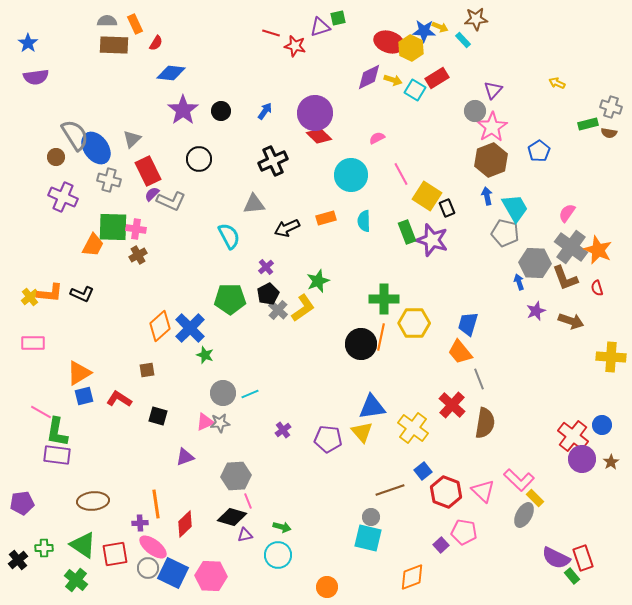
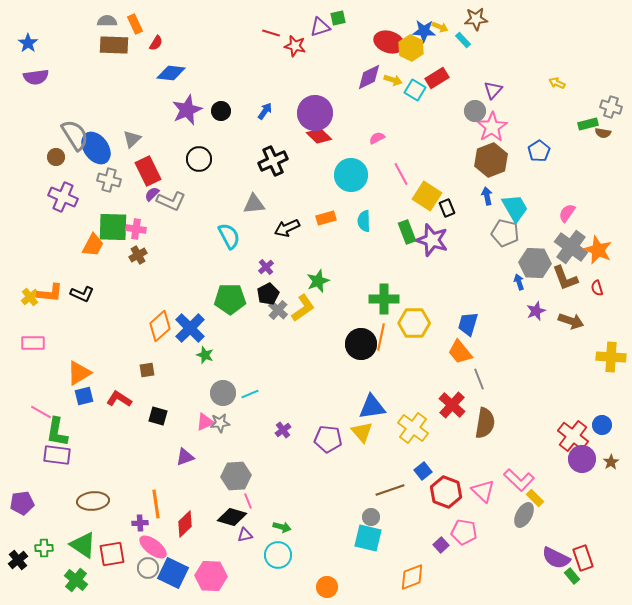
purple star at (183, 110): moved 4 px right; rotated 12 degrees clockwise
brown semicircle at (609, 133): moved 6 px left
red square at (115, 554): moved 3 px left
